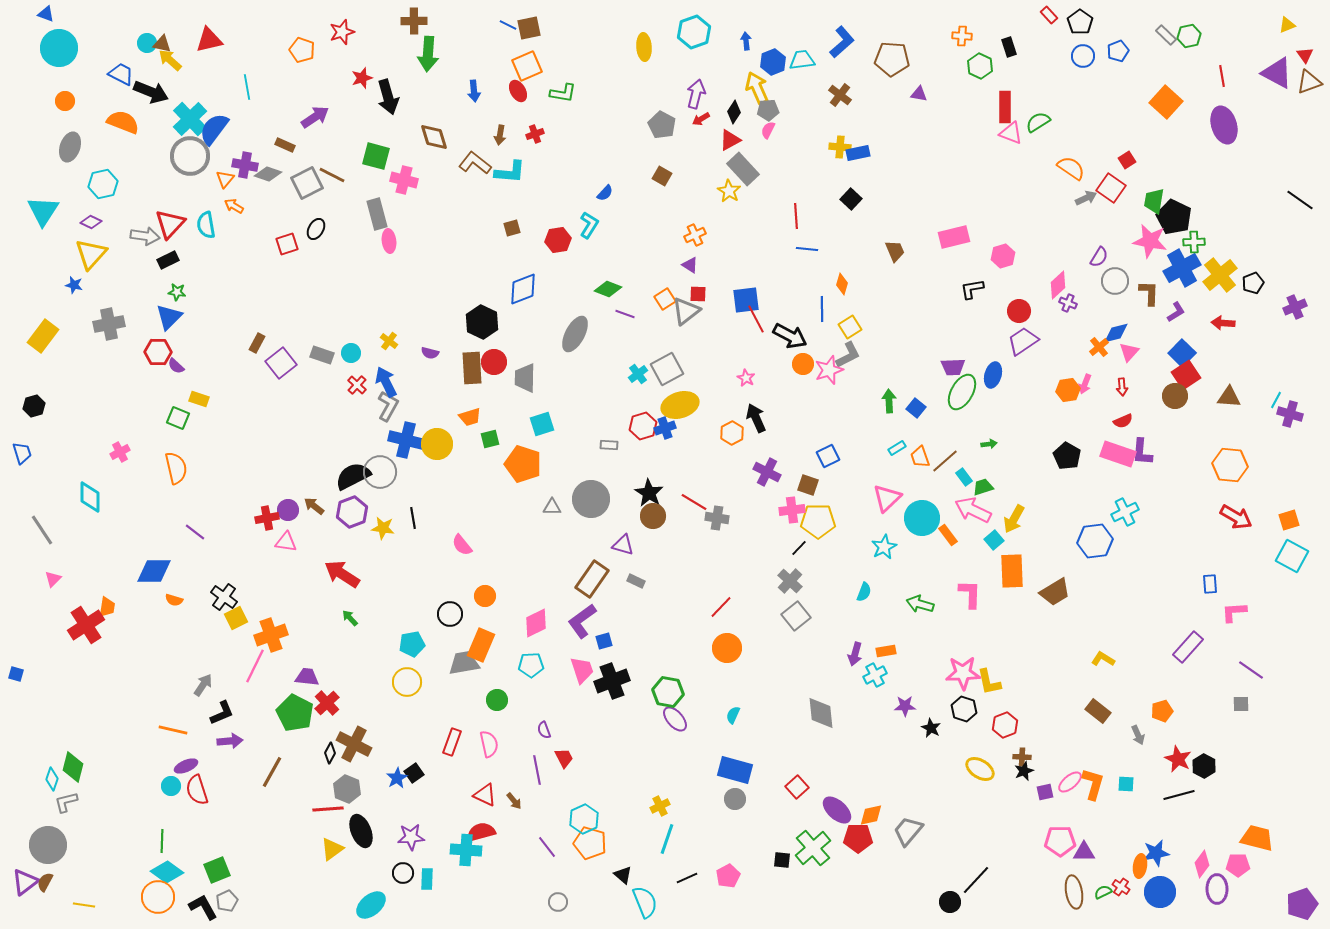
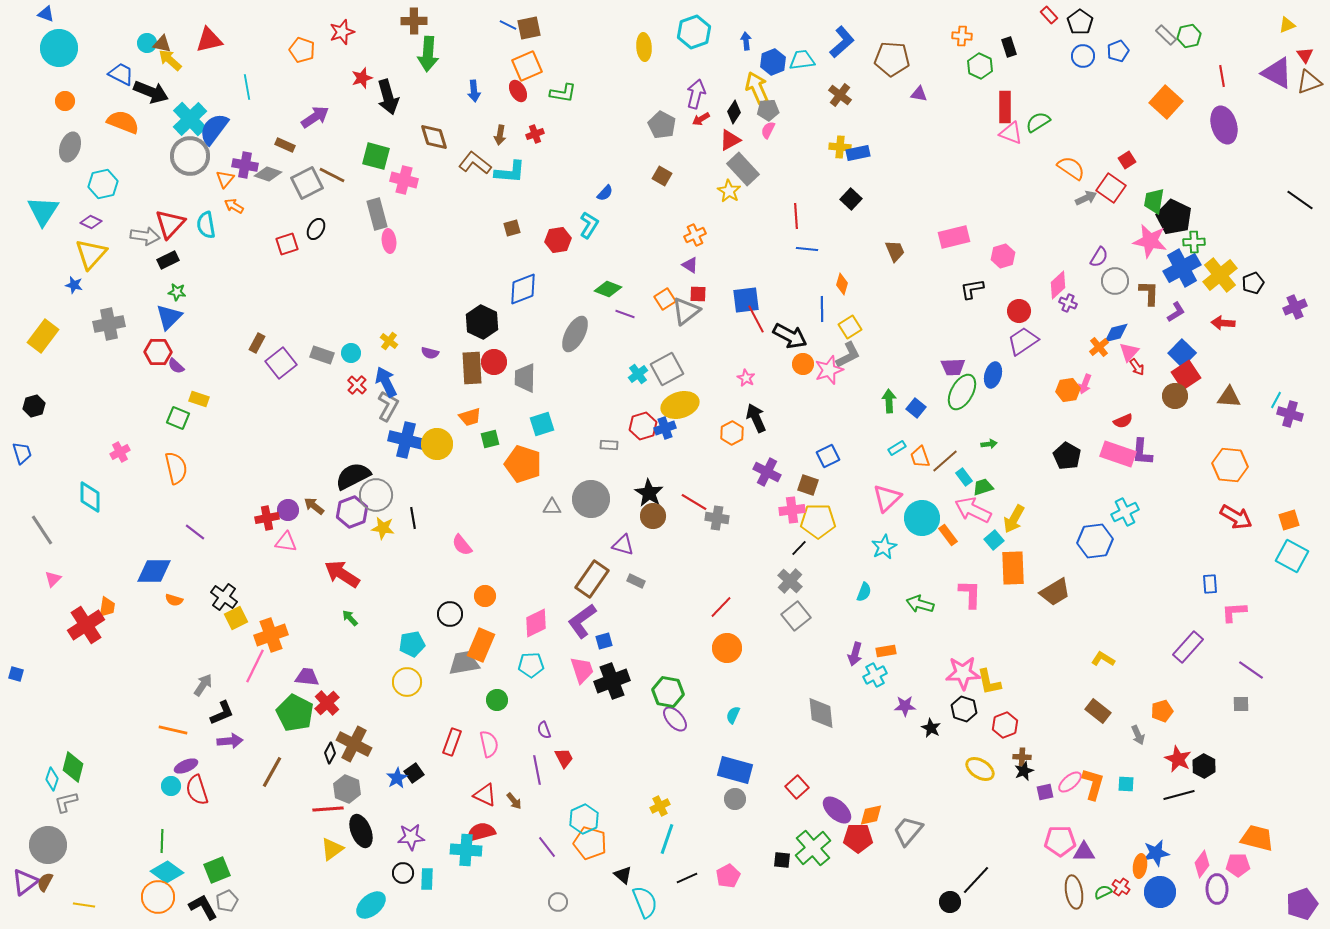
red arrow at (1122, 387): moved 15 px right, 20 px up; rotated 30 degrees counterclockwise
gray circle at (380, 472): moved 4 px left, 23 px down
orange rectangle at (1012, 571): moved 1 px right, 3 px up
